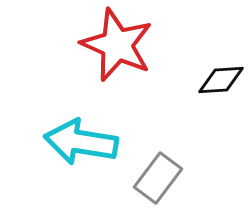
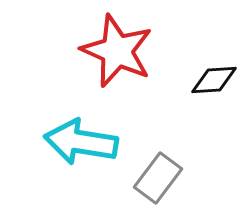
red star: moved 6 px down
black diamond: moved 7 px left
